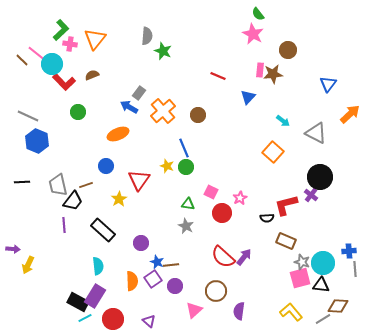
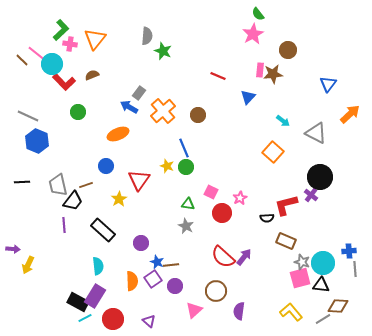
pink star at (253, 34): rotated 15 degrees clockwise
